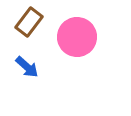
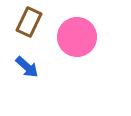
brown rectangle: rotated 12 degrees counterclockwise
